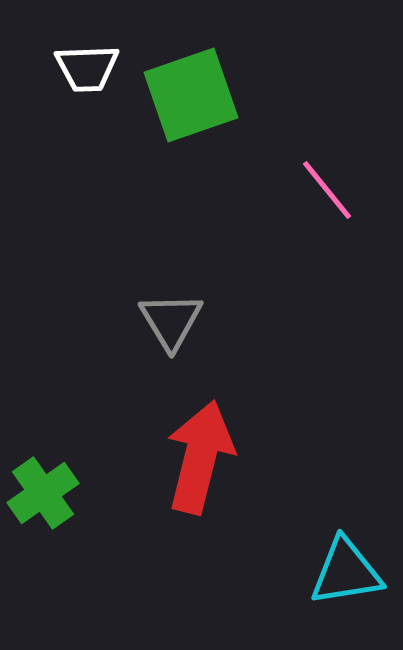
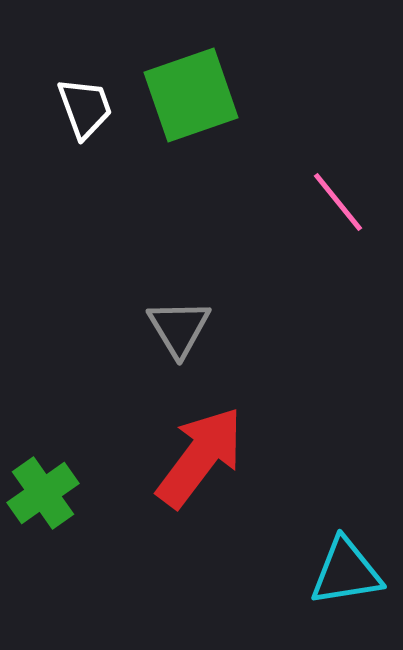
white trapezoid: moved 2 px left, 40 px down; rotated 108 degrees counterclockwise
pink line: moved 11 px right, 12 px down
gray triangle: moved 8 px right, 7 px down
red arrow: rotated 23 degrees clockwise
